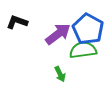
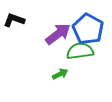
black L-shape: moved 3 px left, 2 px up
green semicircle: moved 3 px left, 1 px down
green arrow: rotated 91 degrees counterclockwise
